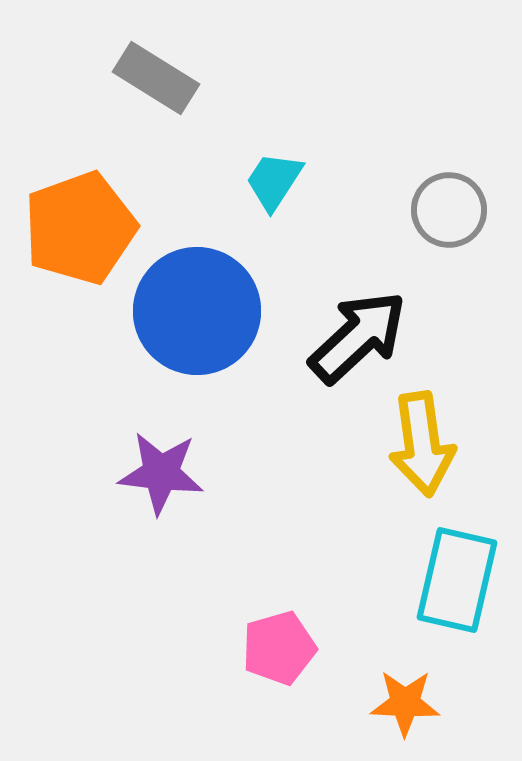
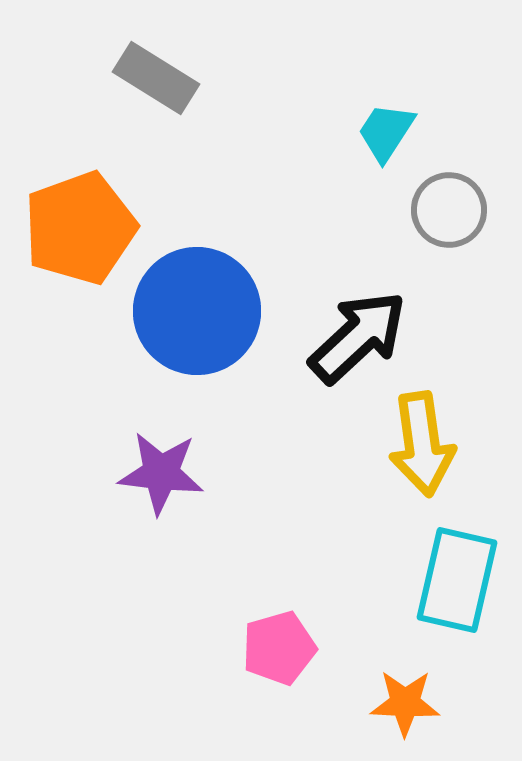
cyan trapezoid: moved 112 px right, 49 px up
